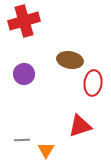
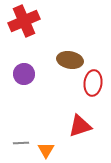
red cross: rotated 8 degrees counterclockwise
gray line: moved 1 px left, 3 px down
